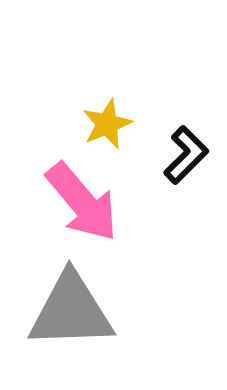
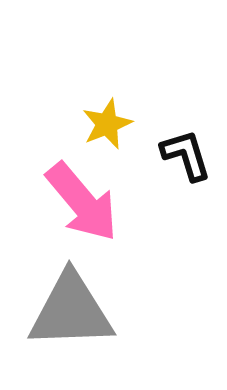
black L-shape: rotated 62 degrees counterclockwise
